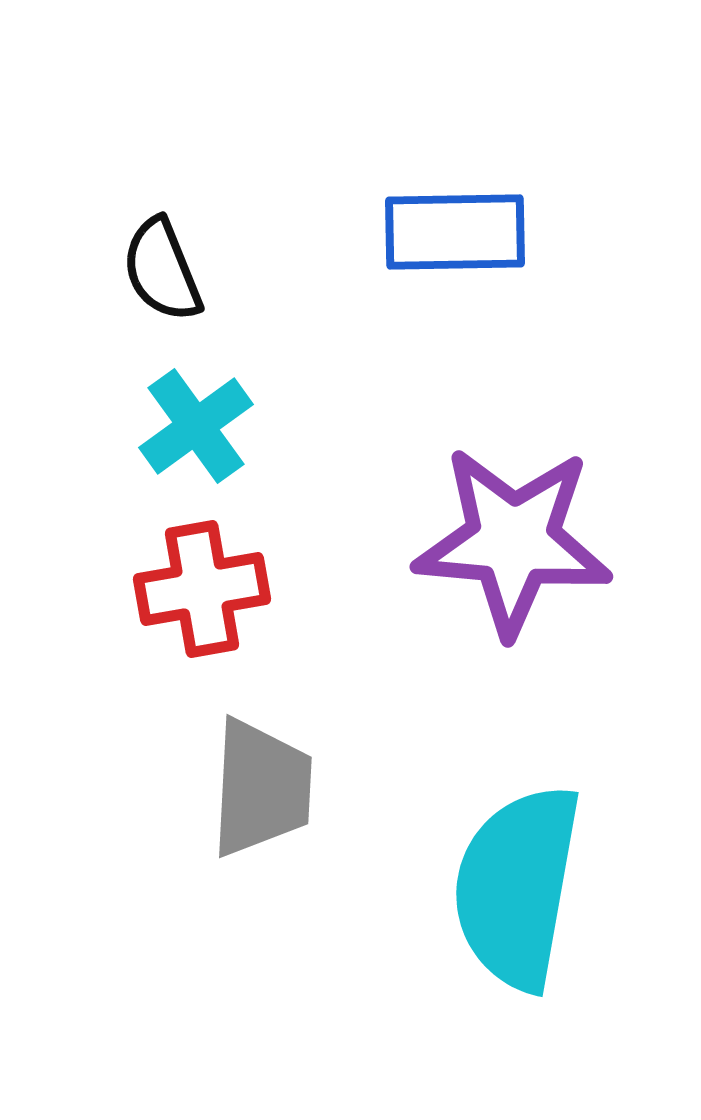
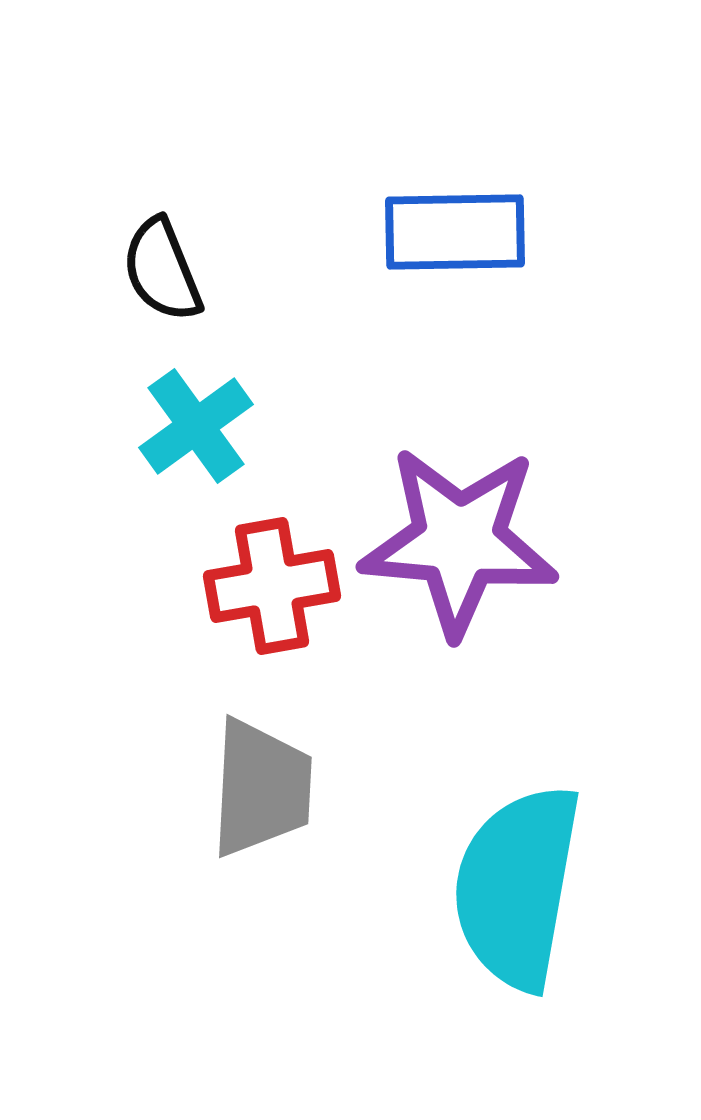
purple star: moved 54 px left
red cross: moved 70 px right, 3 px up
